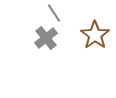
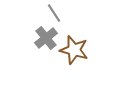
brown star: moved 21 px left, 15 px down; rotated 20 degrees counterclockwise
